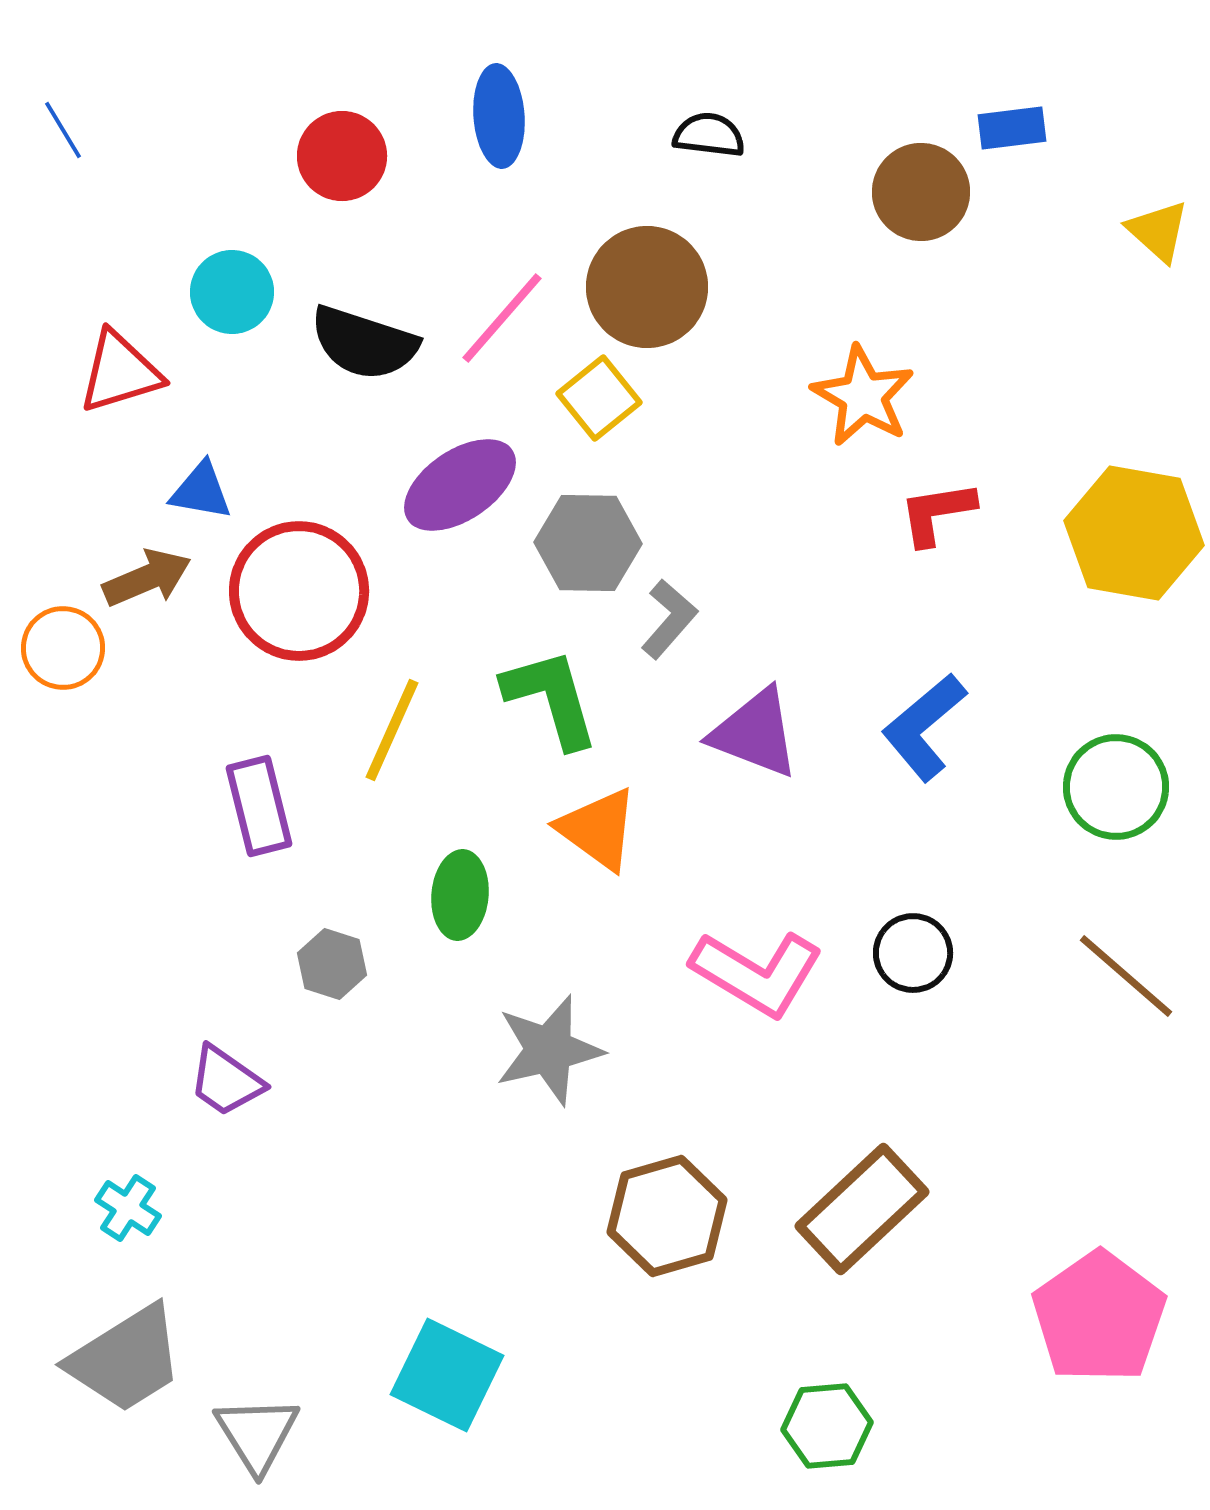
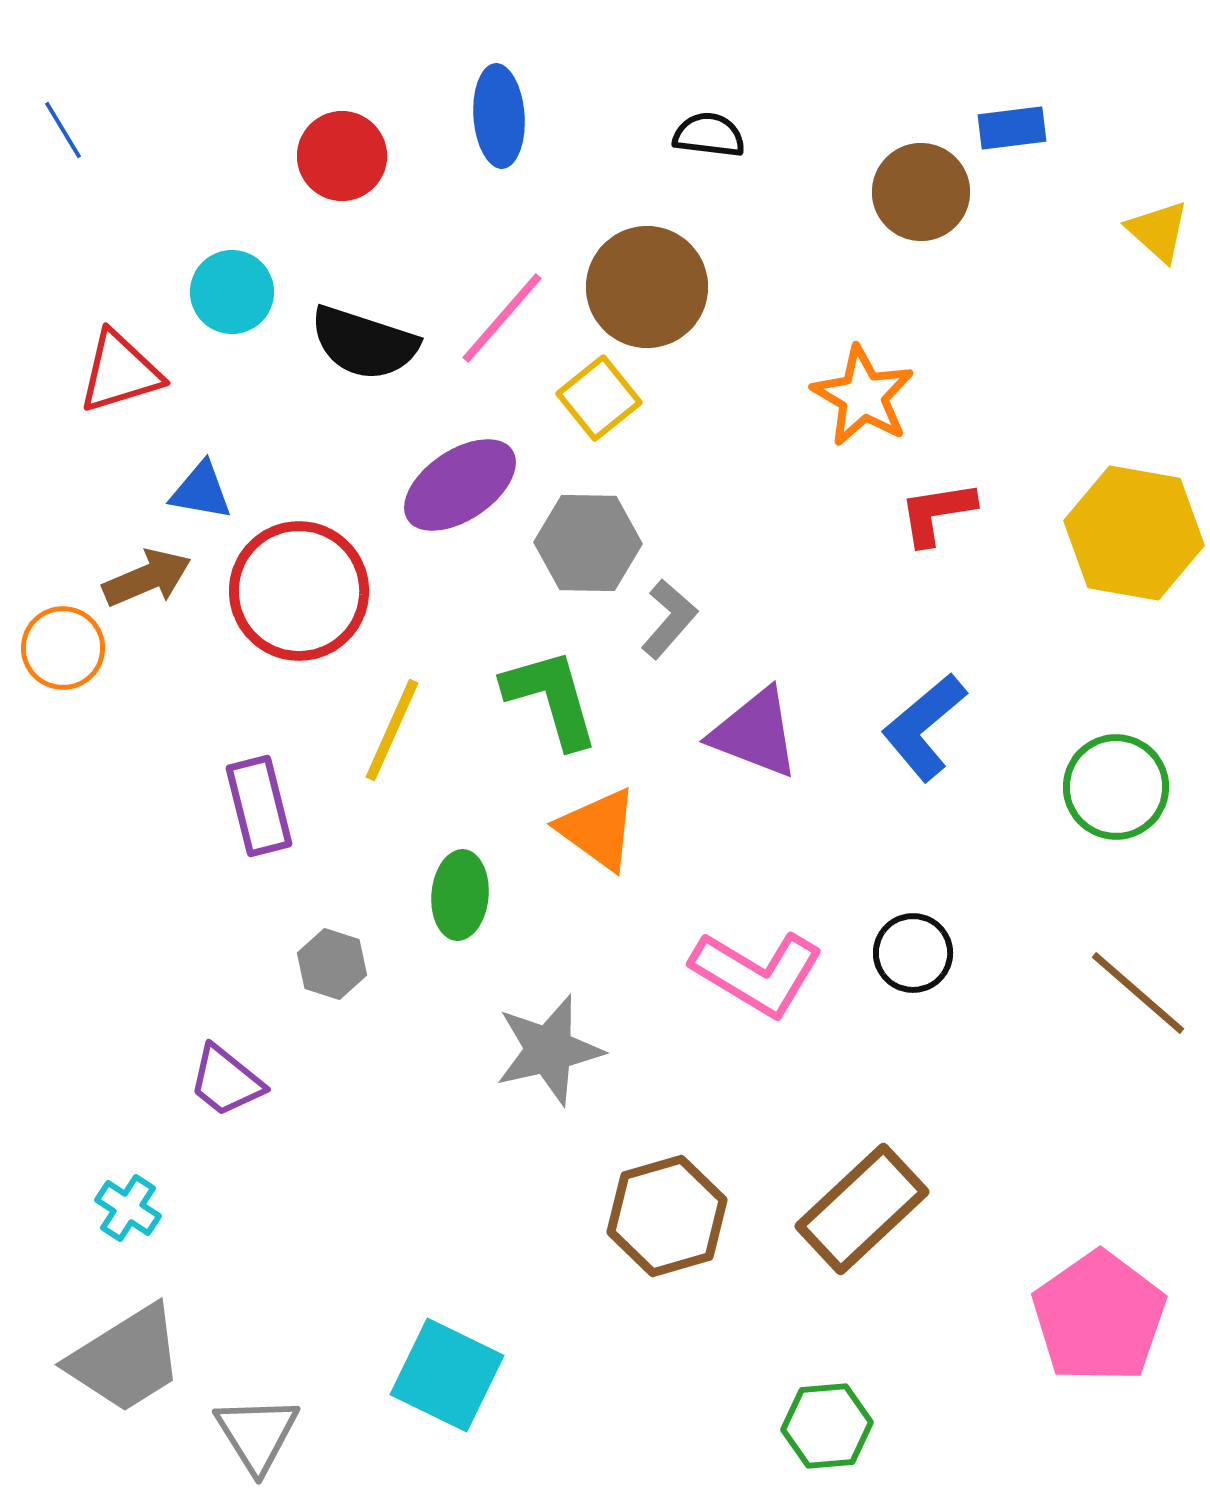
brown line at (1126, 976): moved 12 px right, 17 px down
purple trapezoid at (226, 1081): rotated 4 degrees clockwise
